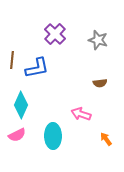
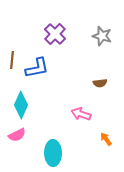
gray star: moved 4 px right, 4 px up
cyan ellipse: moved 17 px down
